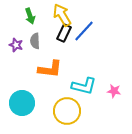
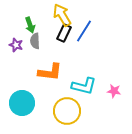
green arrow: moved 9 px down
blue line: rotated 10 degrees counterclockwise
orange L-shape: moved 3 px down
